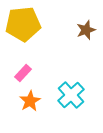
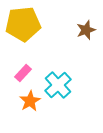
cyan cross: moved 13 px left, 10 px up
